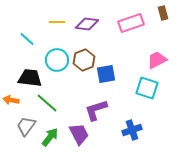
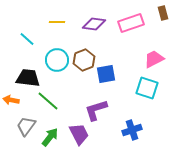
purple diamond: moved 7 px right
pink trapezoid: moved 3 px left, 1 px up
black trapezoid: moved 2 px left
green line: moved 1 px right, 2 px up
